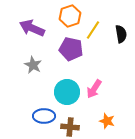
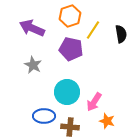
pink arrow: moved 13 px down
